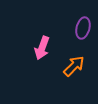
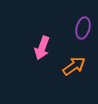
orange arrow: rotated 10 degrees clockwise
